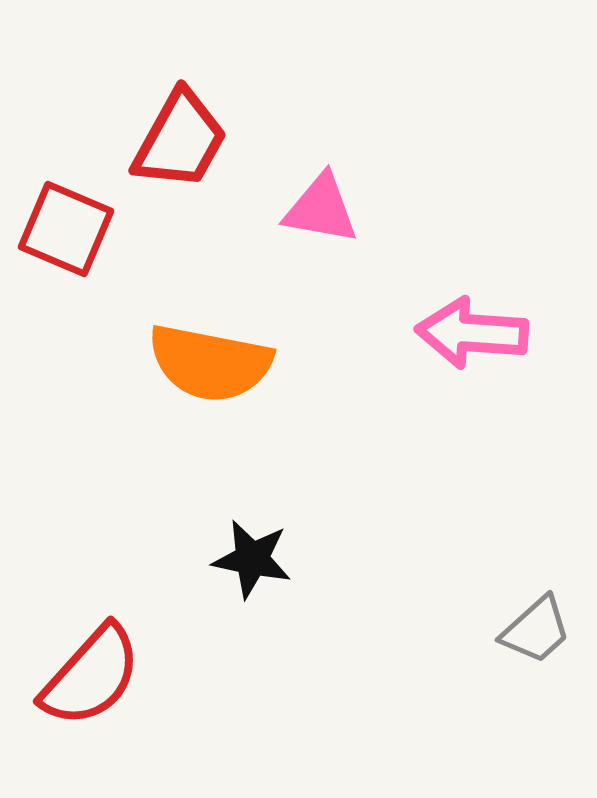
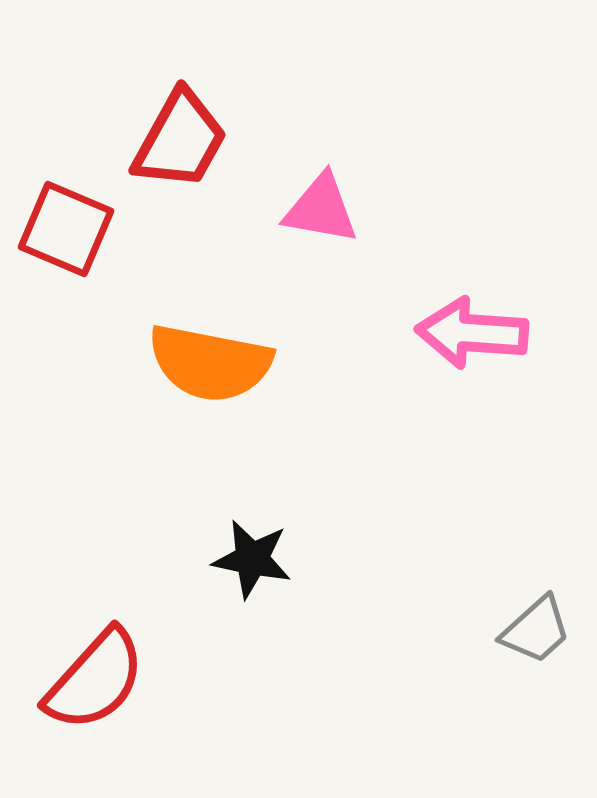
red semicircle: moved 4 px right, 4 px down
